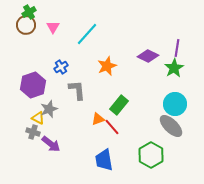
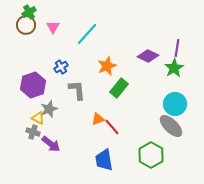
green rectangle: moved 17 px up
